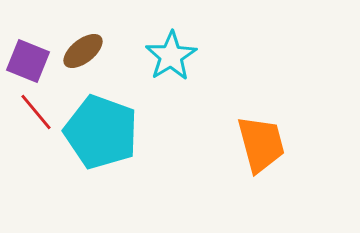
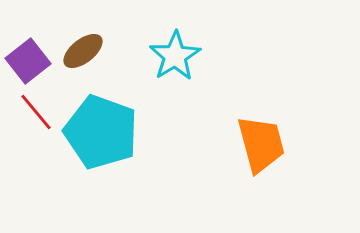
cyan star: moved 4 px right
purple square: rotated 30 degrees clockwise
